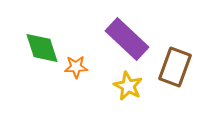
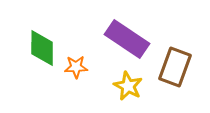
purple rectangle: rotated 9 degrees counterclockwise
green diamond: rotated 18 degrees clockwise
